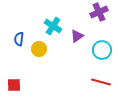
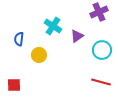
yellow circle: moved 6 px down
